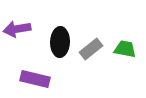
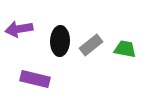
purple arrow: moved 2 px right
black ellipse: moved 1 px up
gray rectangle: moved 4 px up
